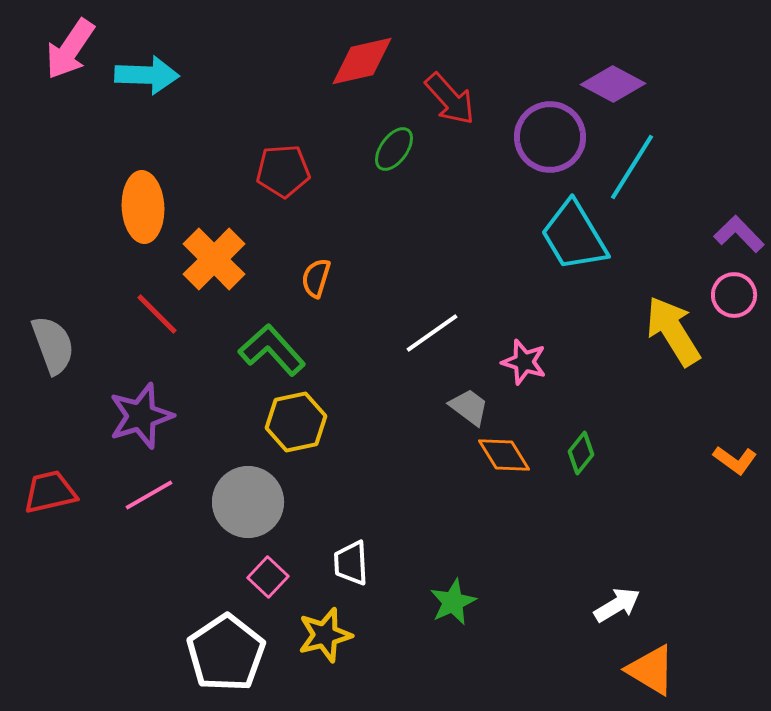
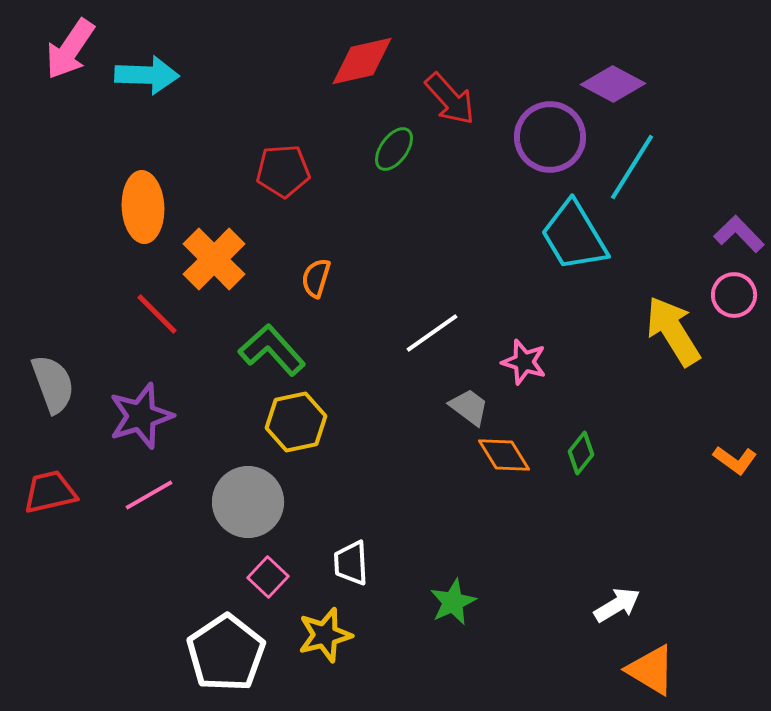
gray semicircle: moved 39 px down
